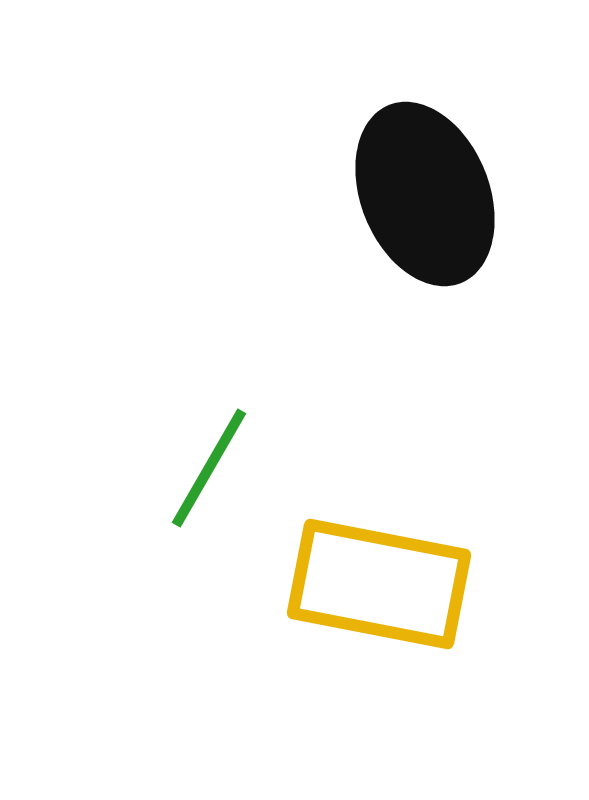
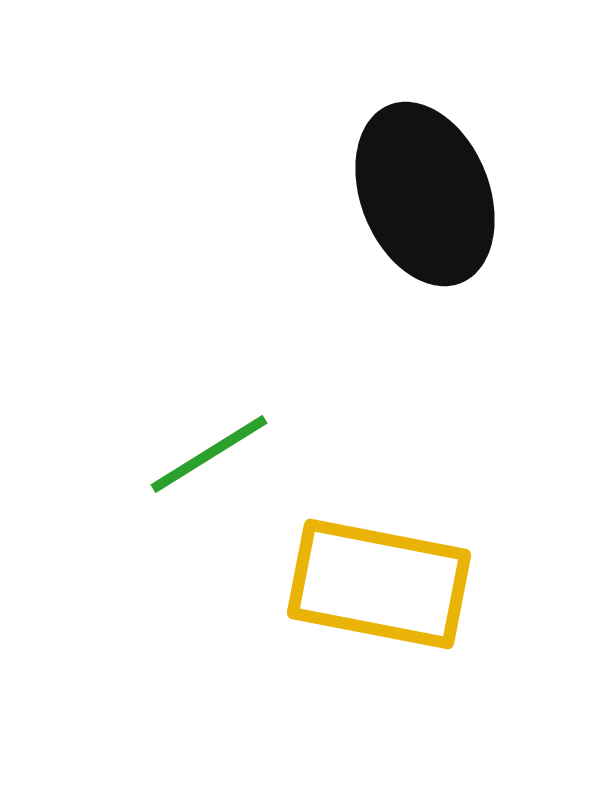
green line: moved 14 px up; rotated 28 degrees clockwise
